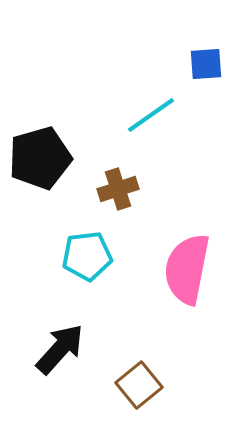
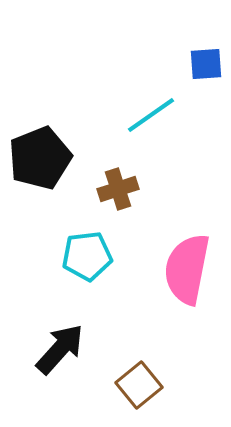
black pentagon: rotated 6 degrees counterclockwise
